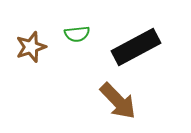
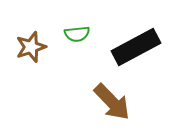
brown arrow: moved 6 px left, 1 px down
